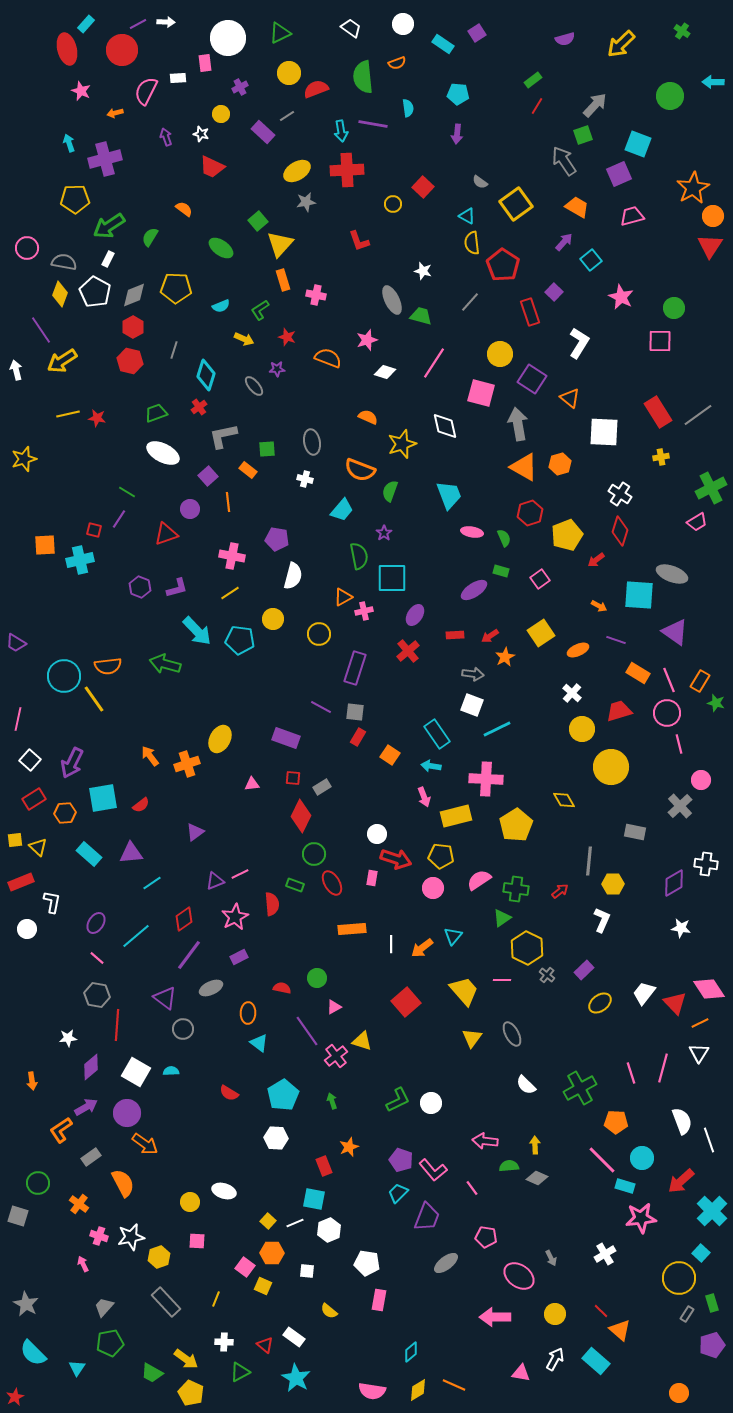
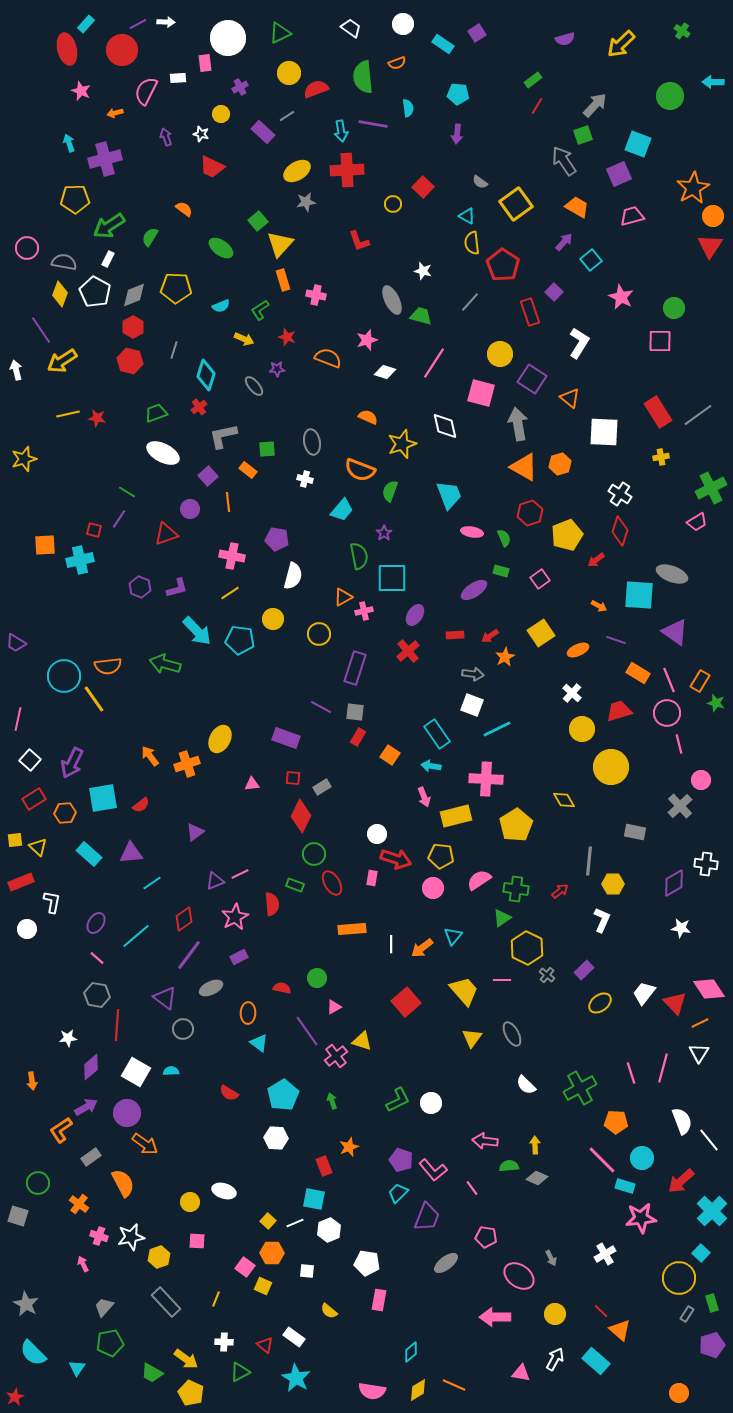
white line at (709, 1140): rotated 20 degrees counterclockwise
